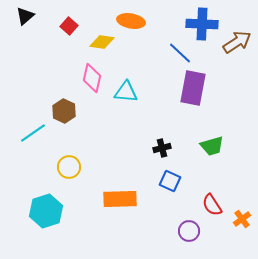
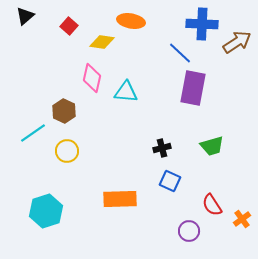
yellow circle: moved 2 px left, 16 px up
